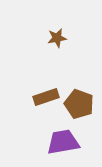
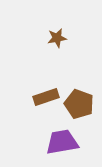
purple trapezoid: moved 1 px left
